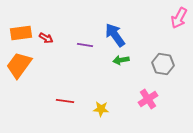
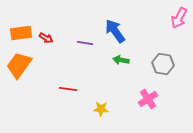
blue arrow: moved 4 px up
purple line: moved 2 px up
green arrow: rotated 21 degrees clockwise
red line: moved 3 px right, 12 px up
